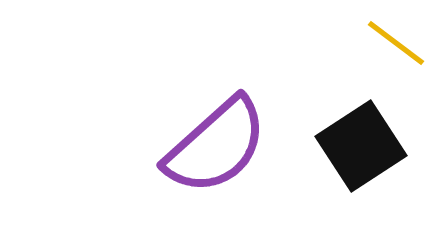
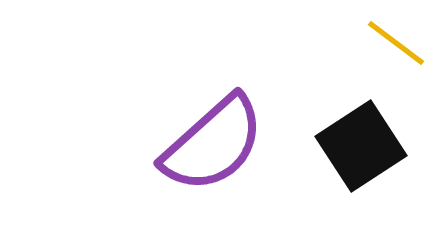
purple semicircle: moved 3 px left, 2 px up
